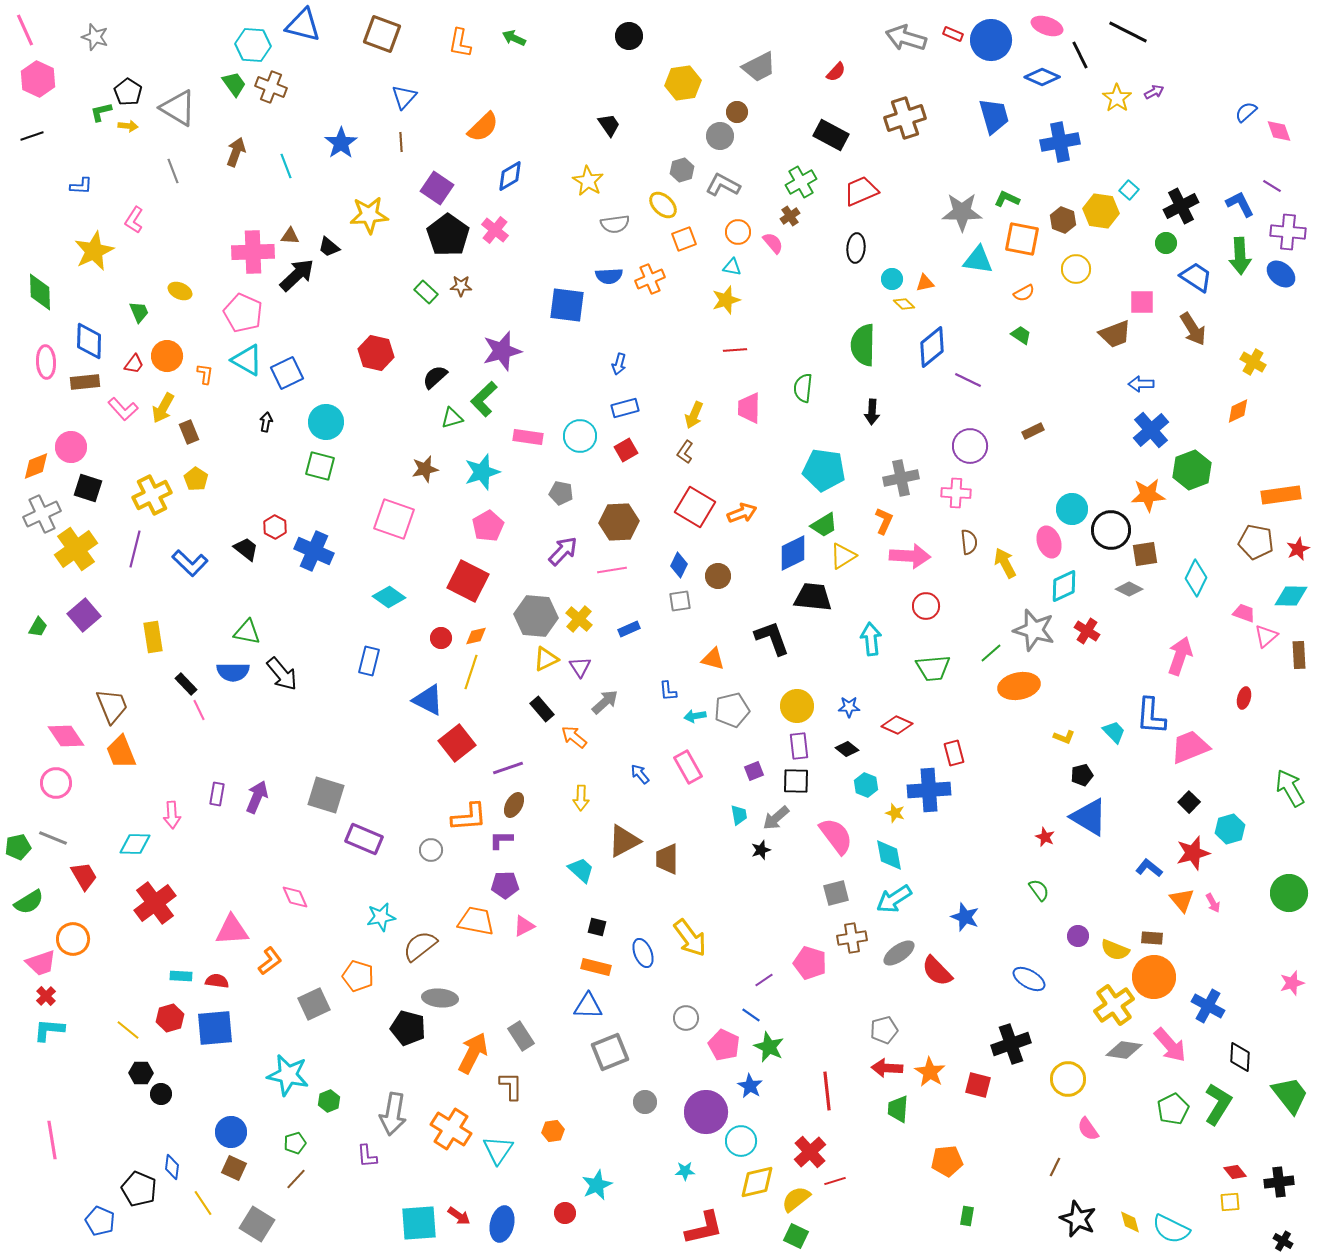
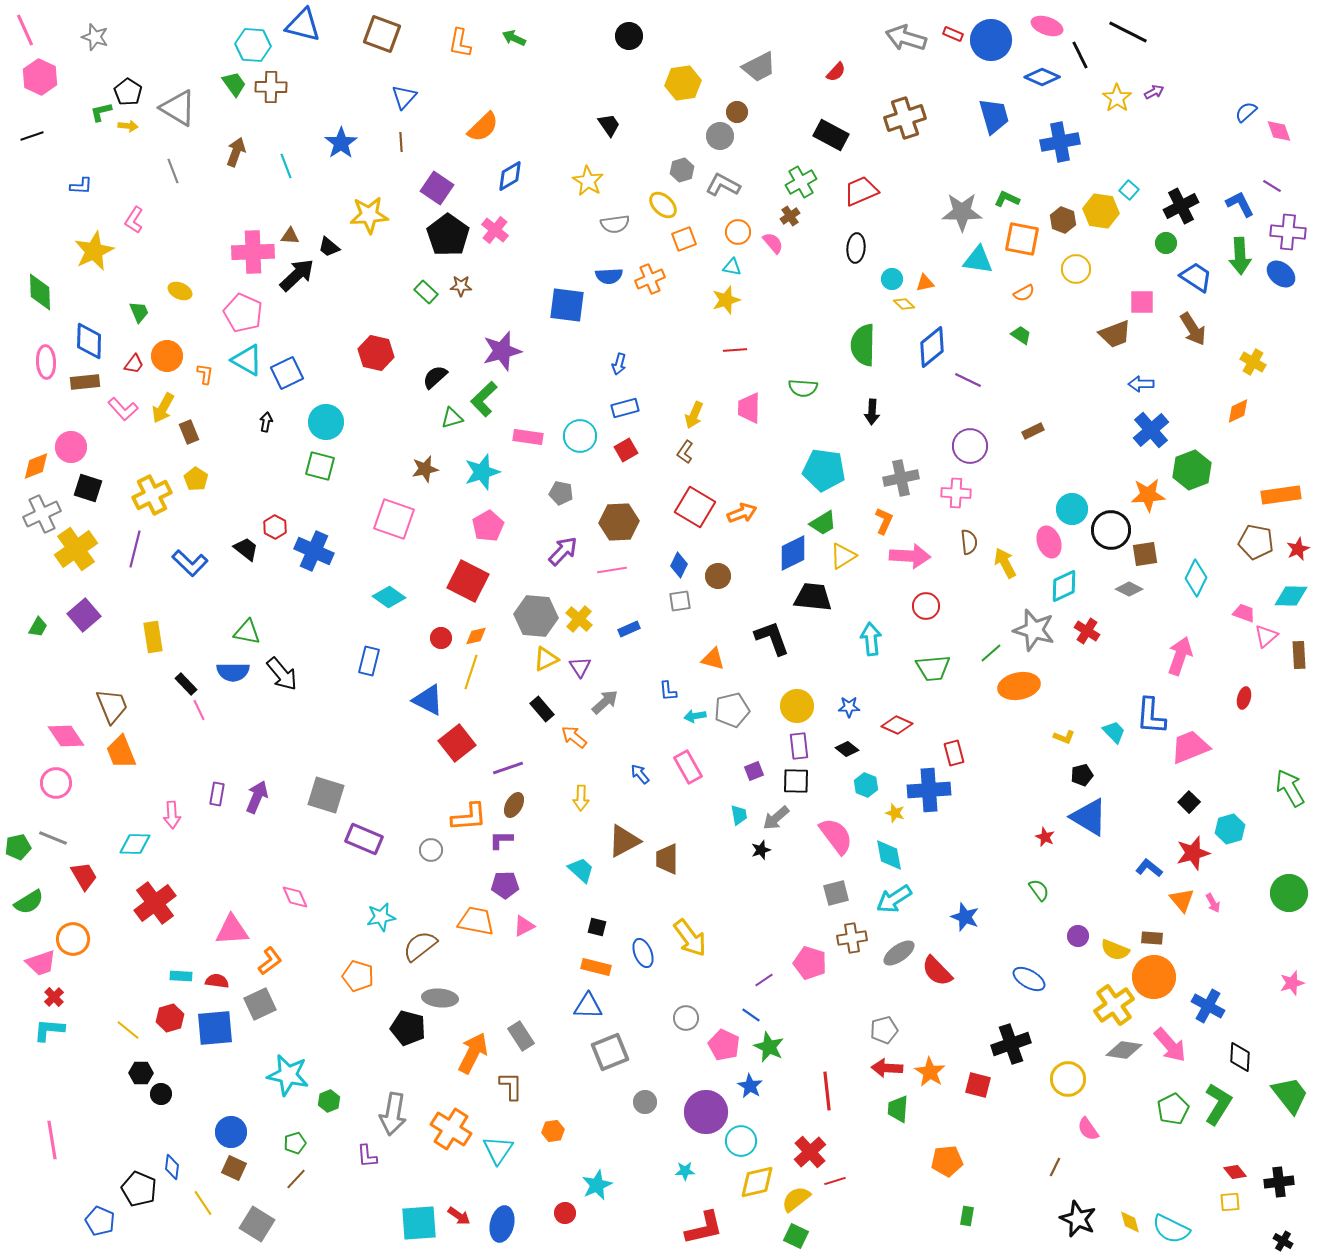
pink hexagon at (38, 79): moved 2 px right, 2 px up
brown cross at (271, 87): rotated 20 degrees counterclockwise
green semicircle at (803, 388): rotated 92 degrees counterclockwise
green trapezoid at (824, 525): moved 1 px left, 2 px up
red cross at (46, 996): moved 8 px right, 1 px down
gray square at (314, 1004): moved 54 px left
